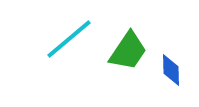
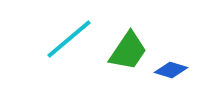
blue diamond: rotated 72 degrees counterclockwise
